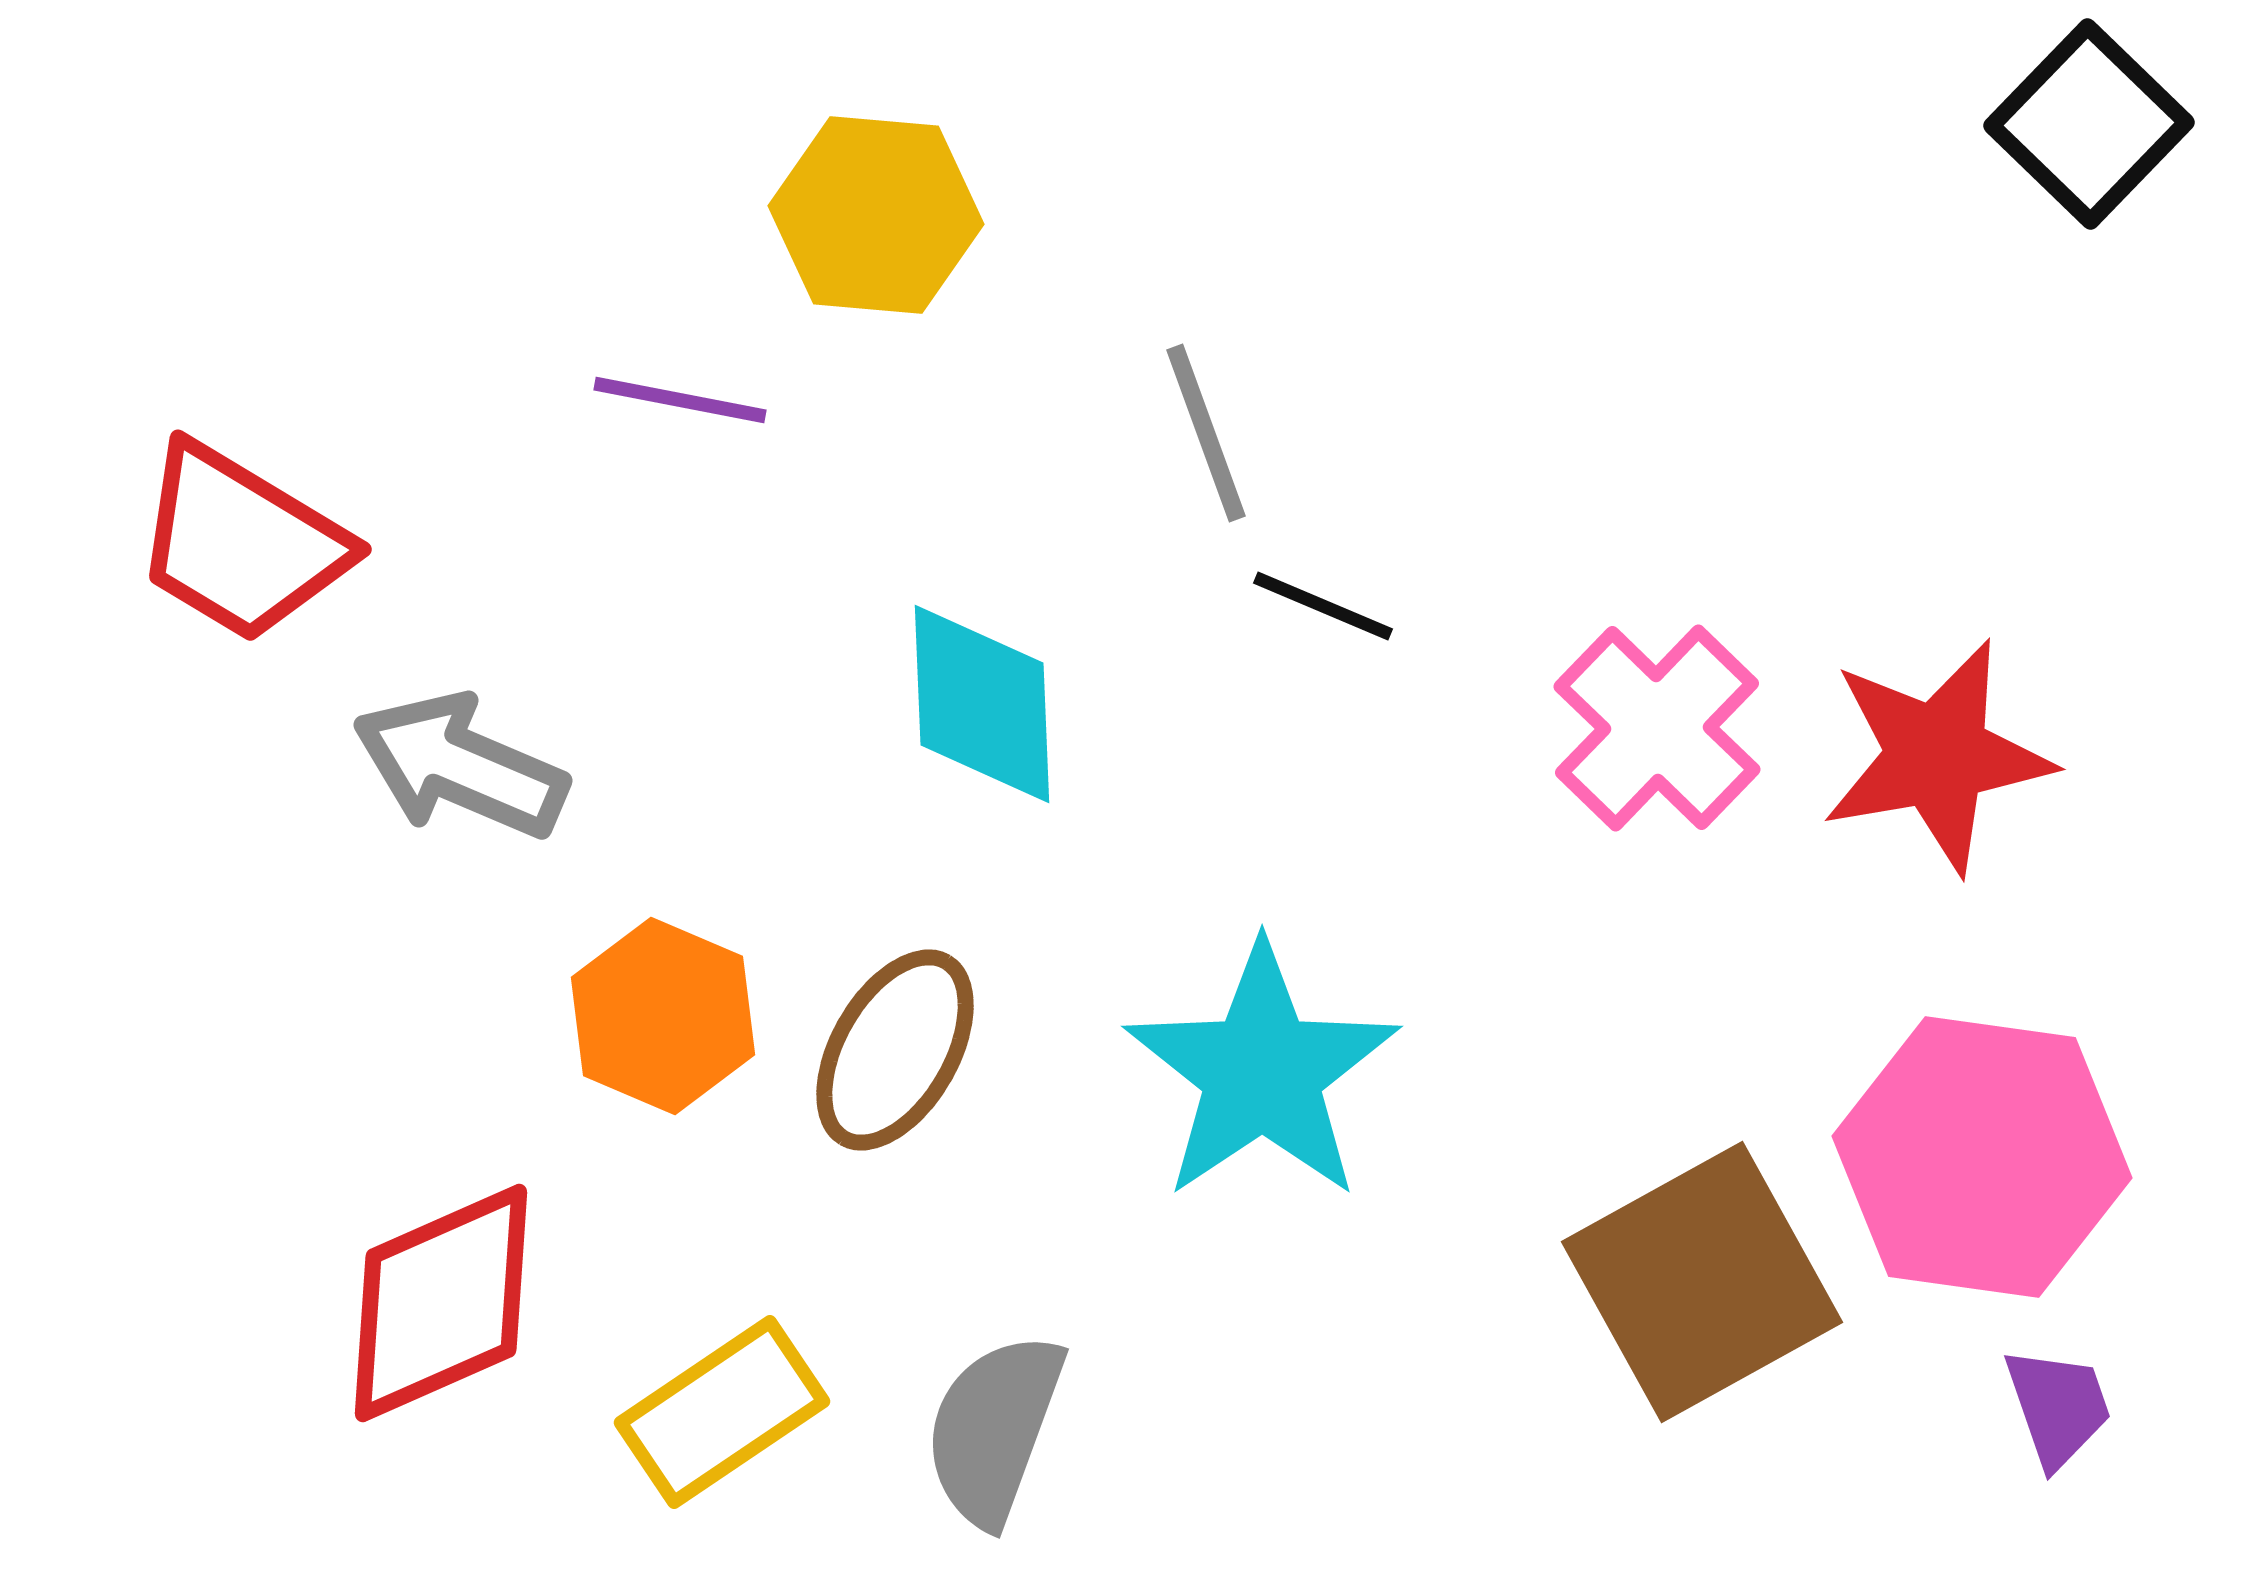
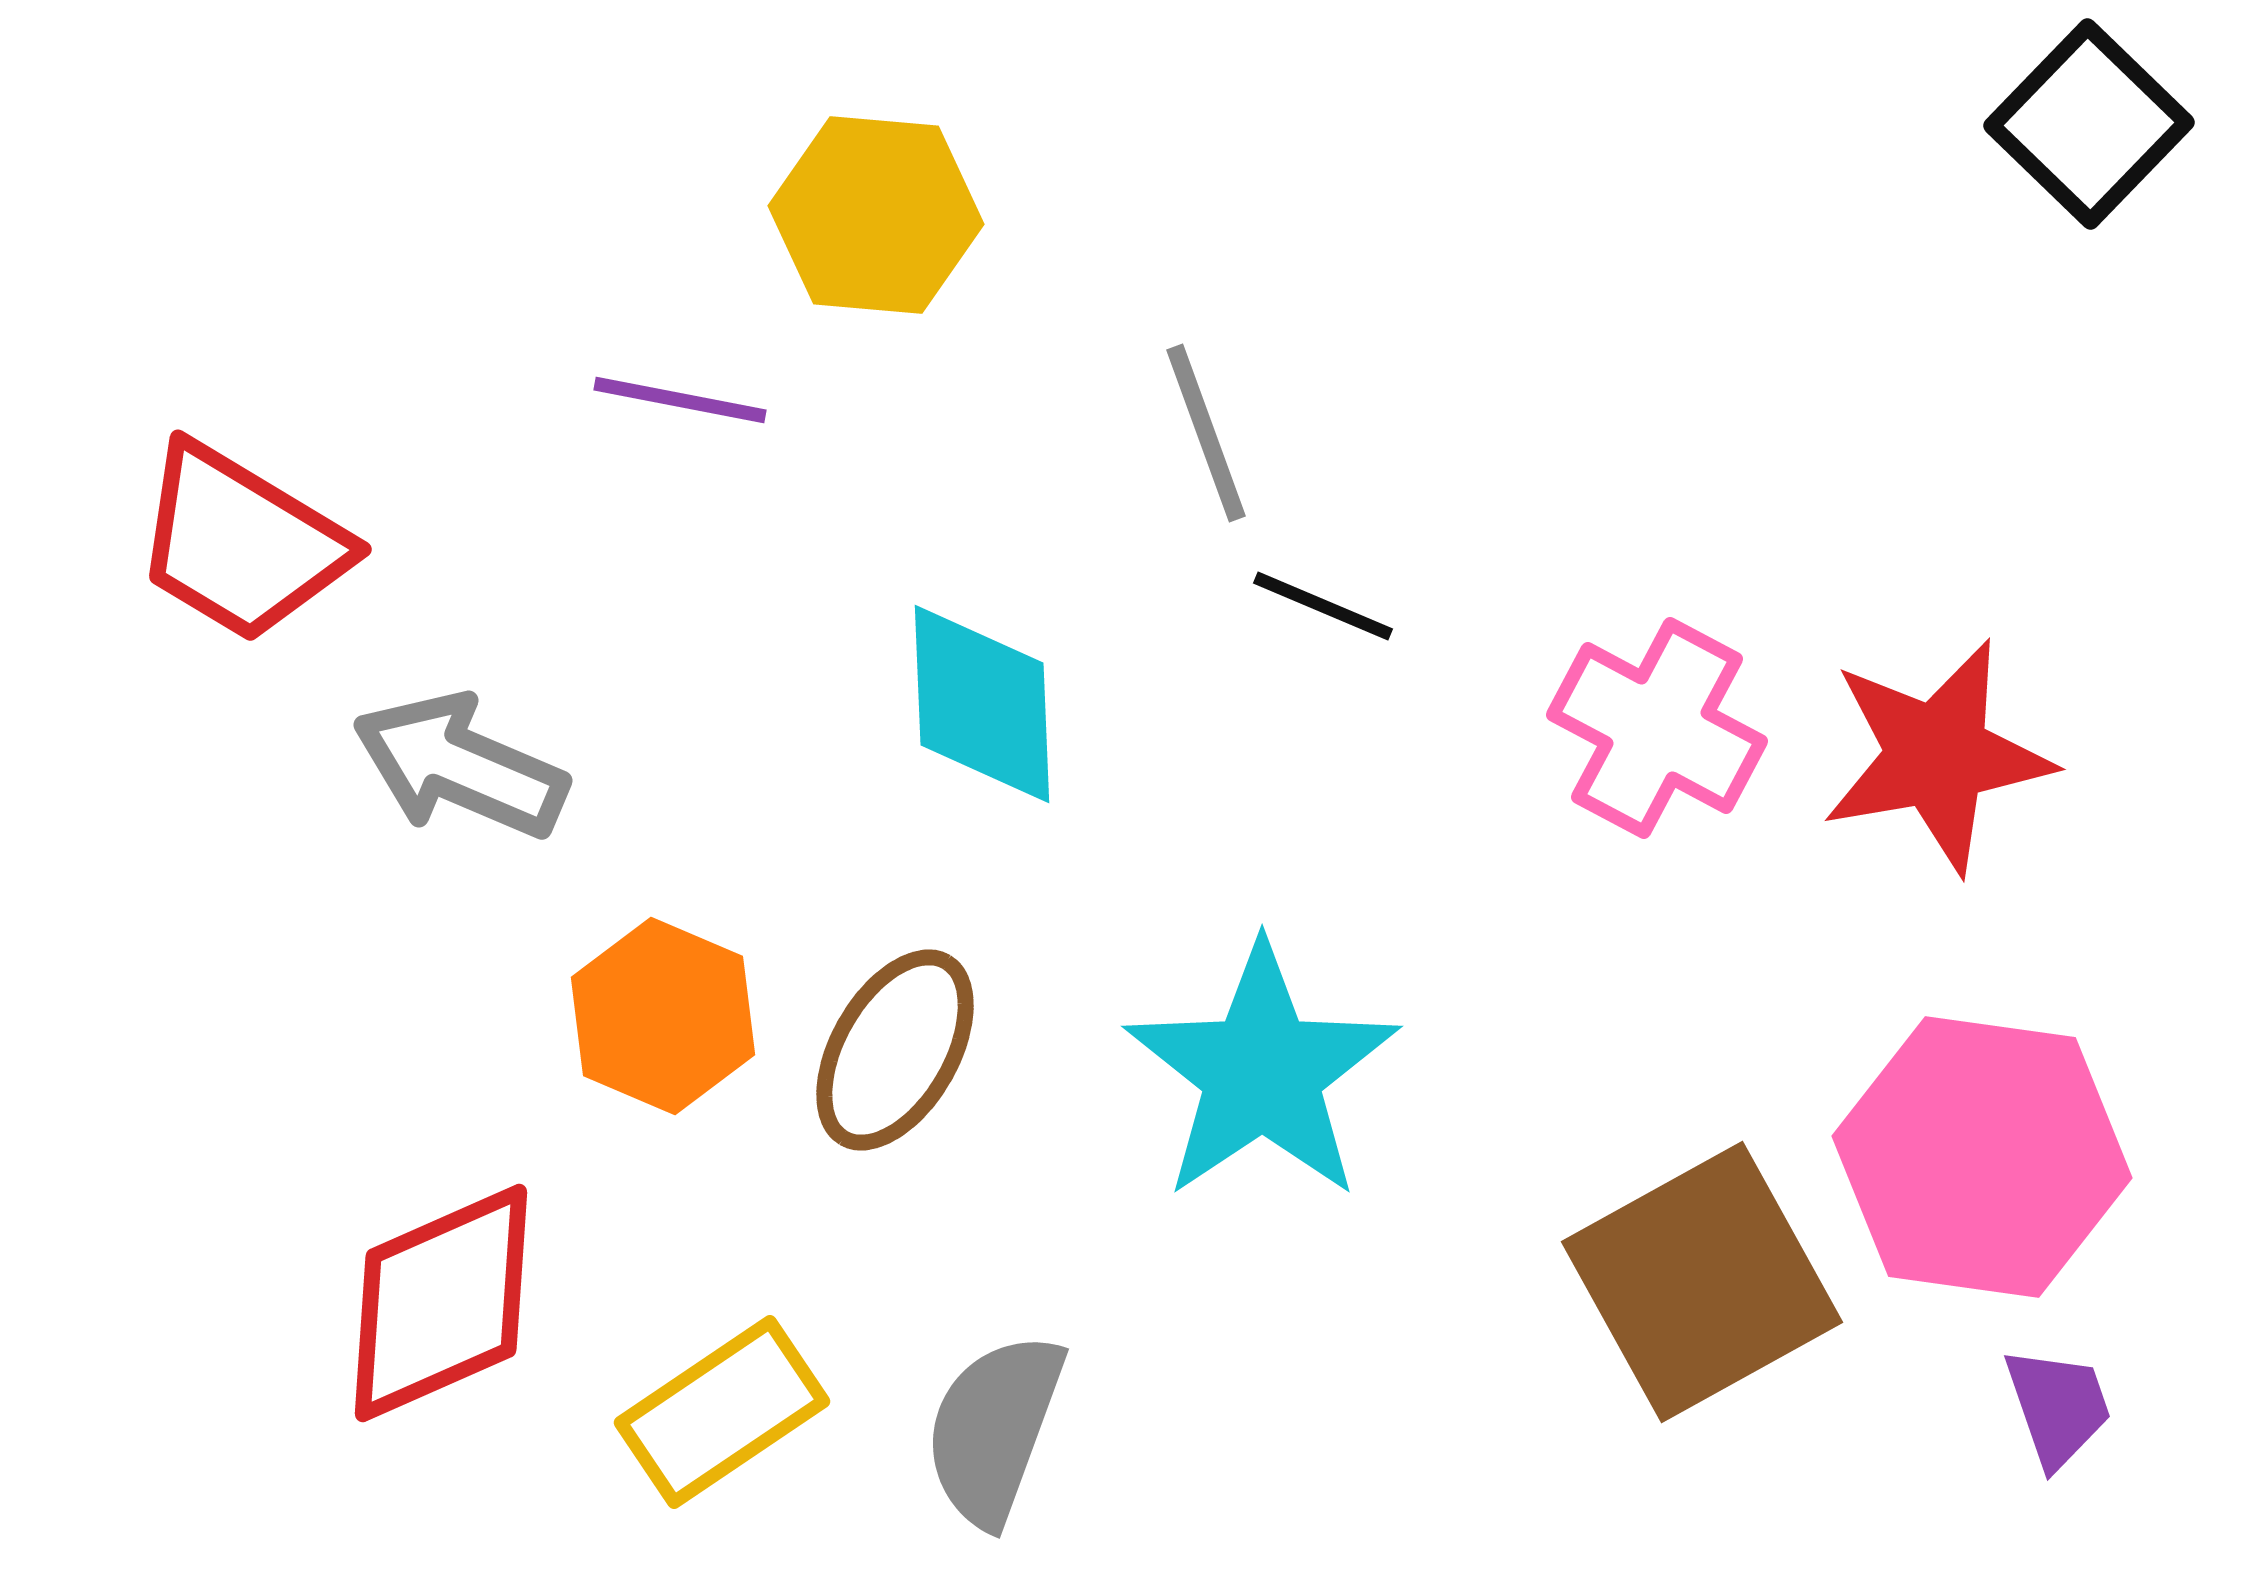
pink cross: rotated 16 degrees counterclockwise
